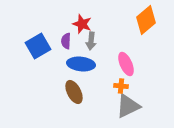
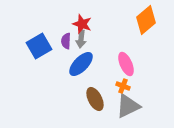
gray arrow: moved 10 px left, 2 px up
blue square: moved 1 px right
blue ellipse: rotated 52 degrees counterclockwise
orange cross: moved 2 px right; rotated 16 degrees clockwise
brown ellipse: moved 21 px right, 7 px down
